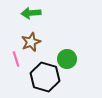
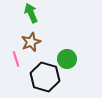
green arrow: rotated 72 degrees clockwise
